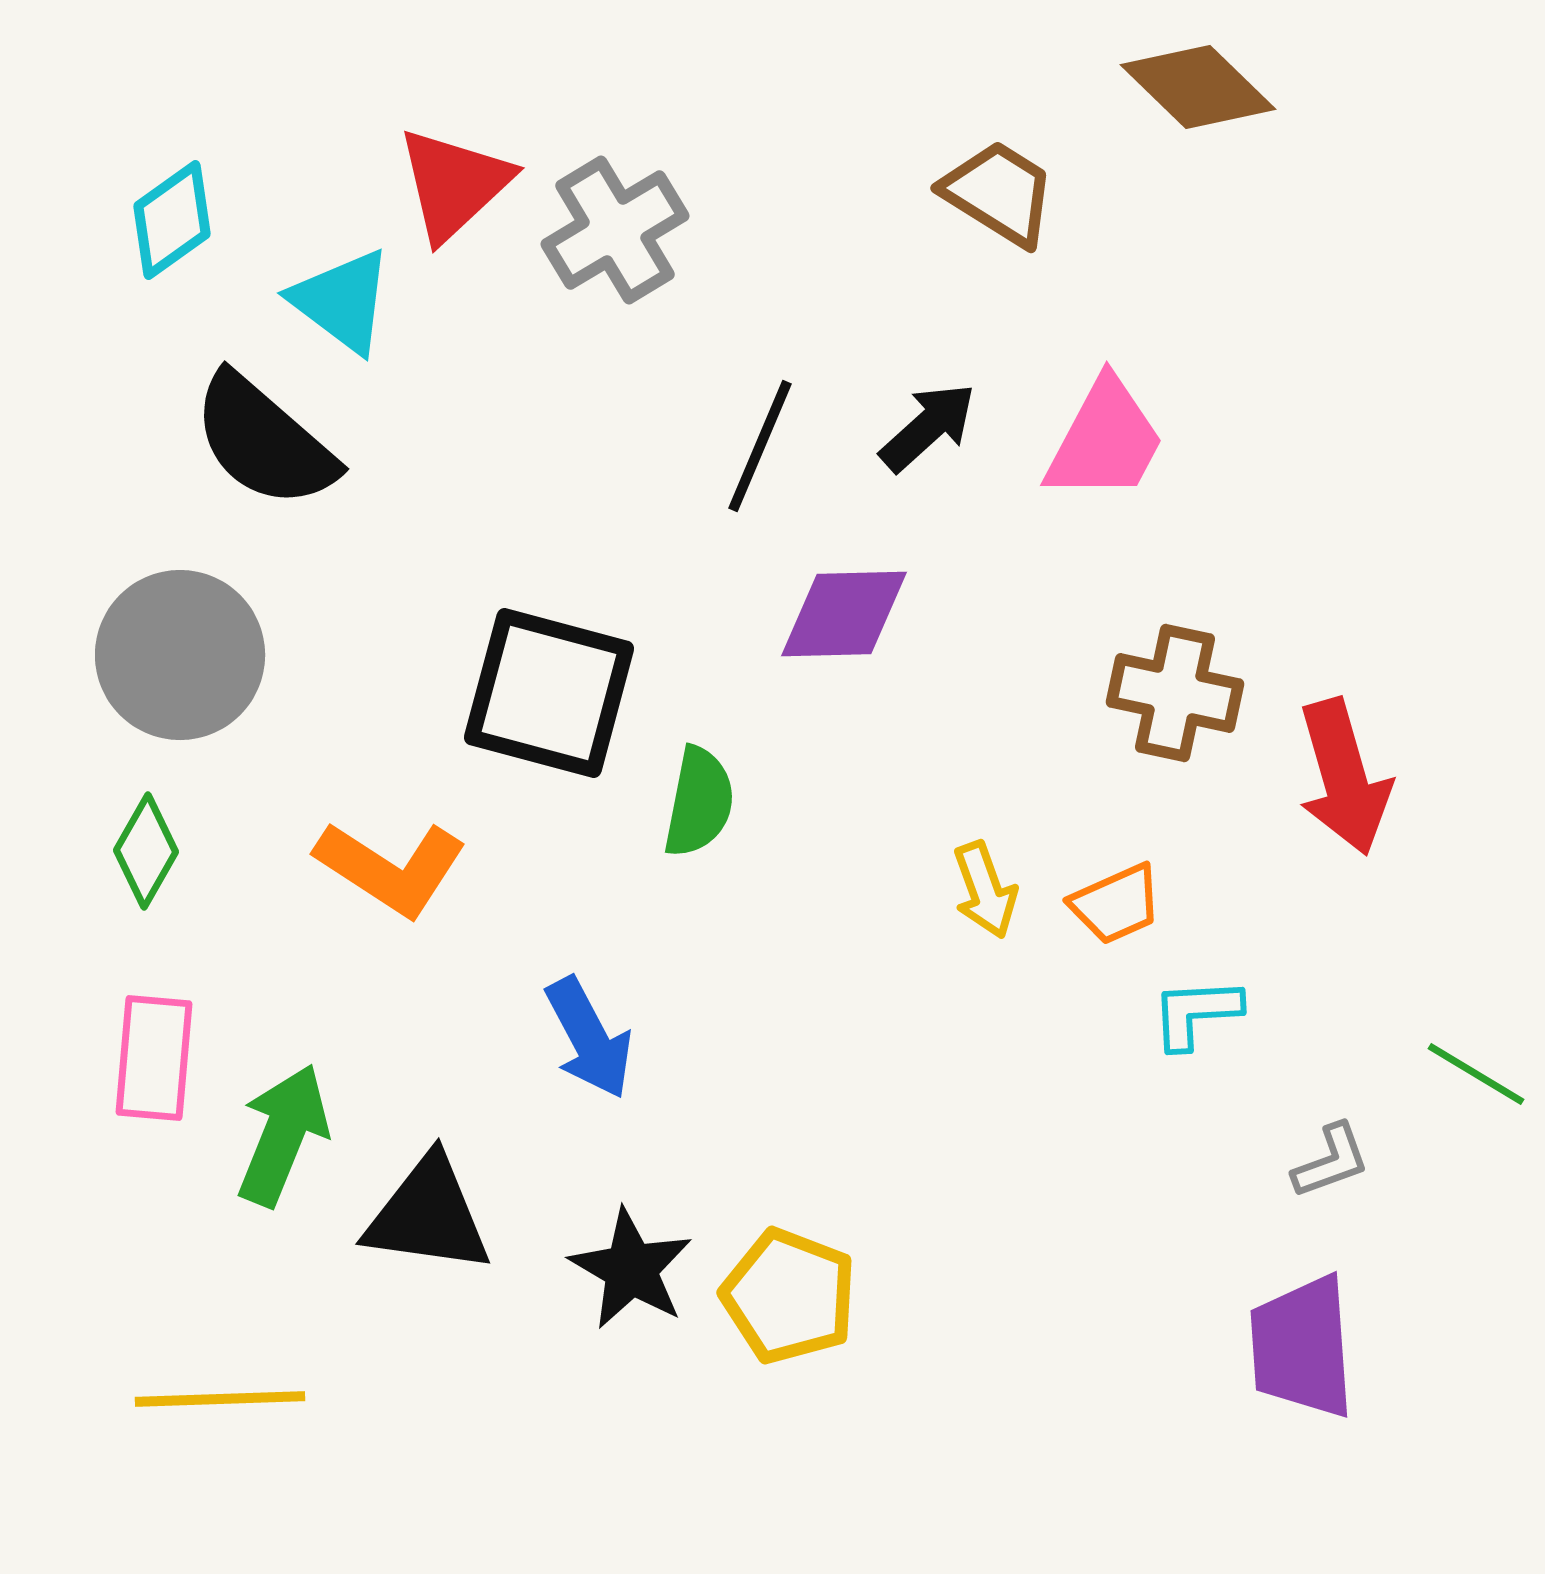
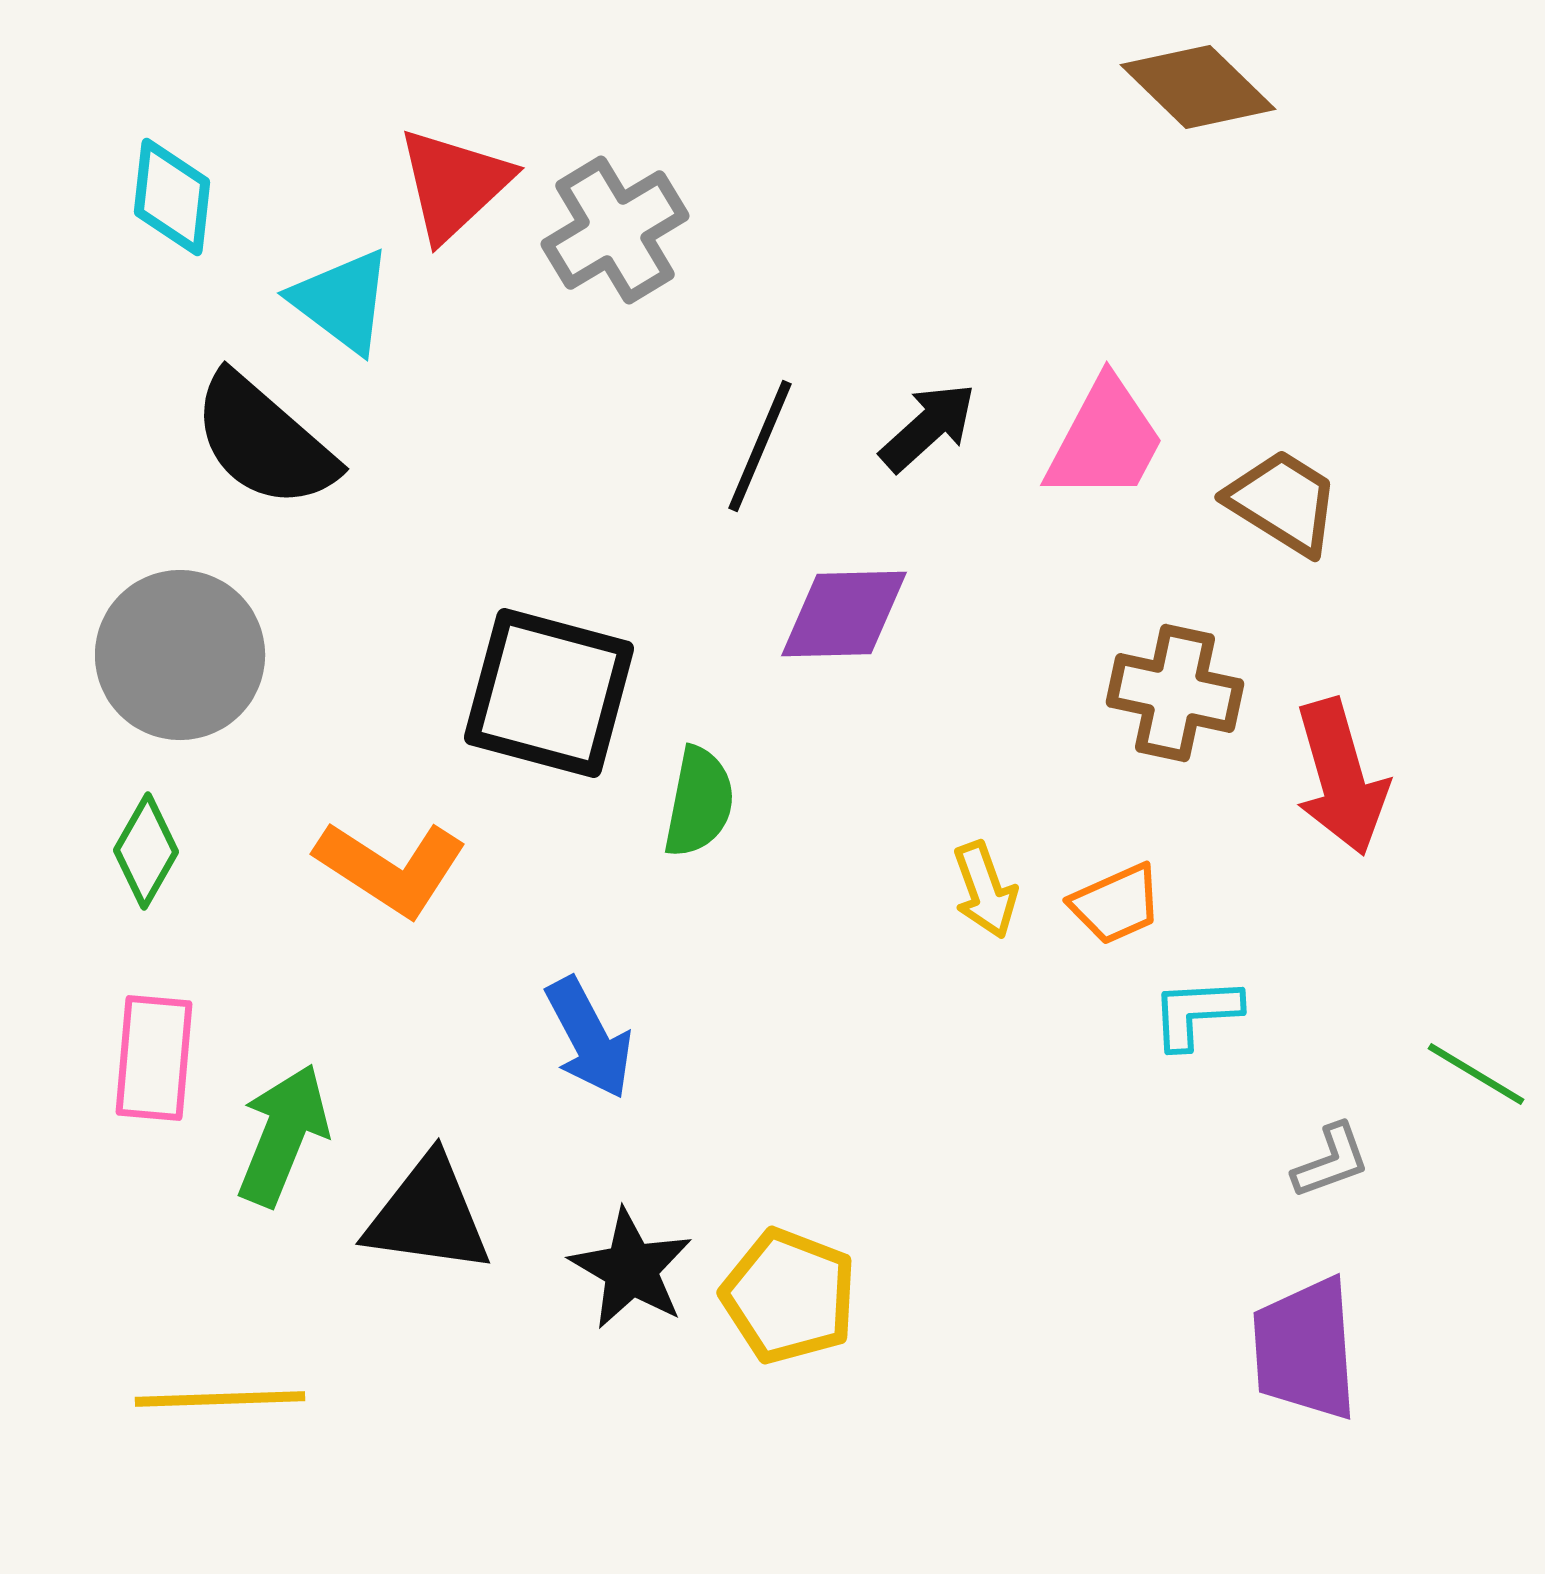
brown trapezoid: moved 284 px right, 309 px down
cyan diamond: moved 23 px up; rotated 48 degrees counterclockwise
red arrow: moved 3 px left
purple trapezoid: moved 3 px right, 2 px down
